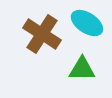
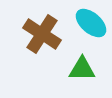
cyan ellipse: moved 4 px right; rotated 8 degrees clockwise
